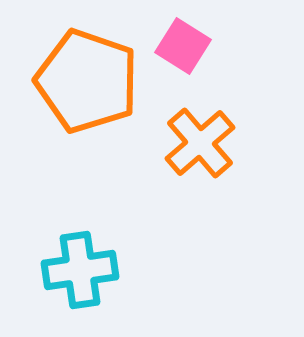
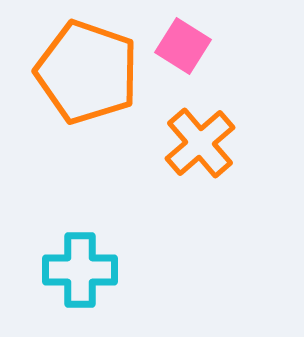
orange pentagon: moved 9 px up
cyan cross: rotated 8 degrees clockwise
